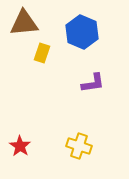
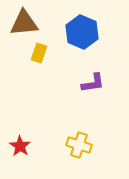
yellow rectangle: moved 3 px left
yellow cross: moved 1 px up
